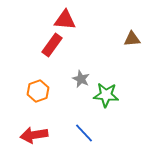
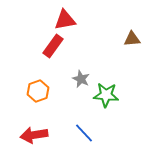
red triangle: rotated 15 degrees counterclockwise
red rectangle: moved 1 px right, 1 px down
